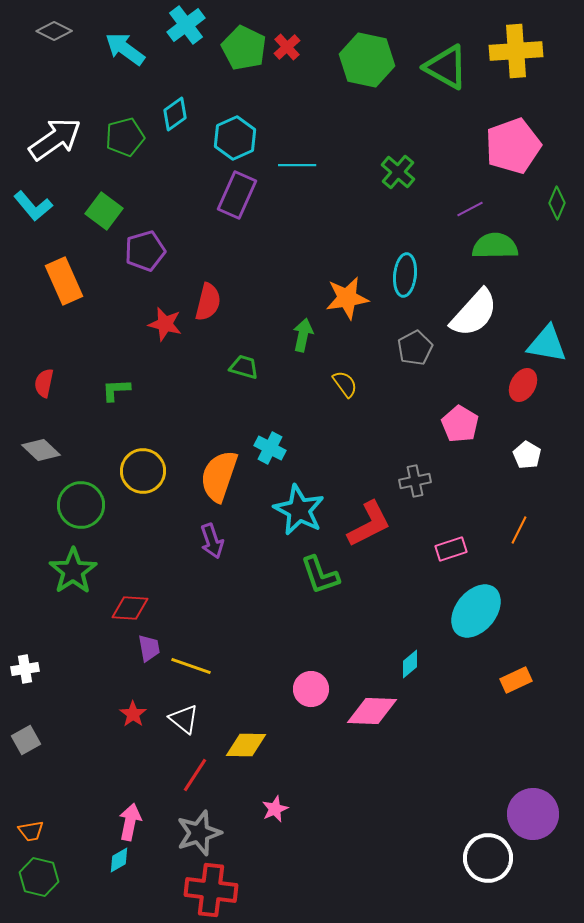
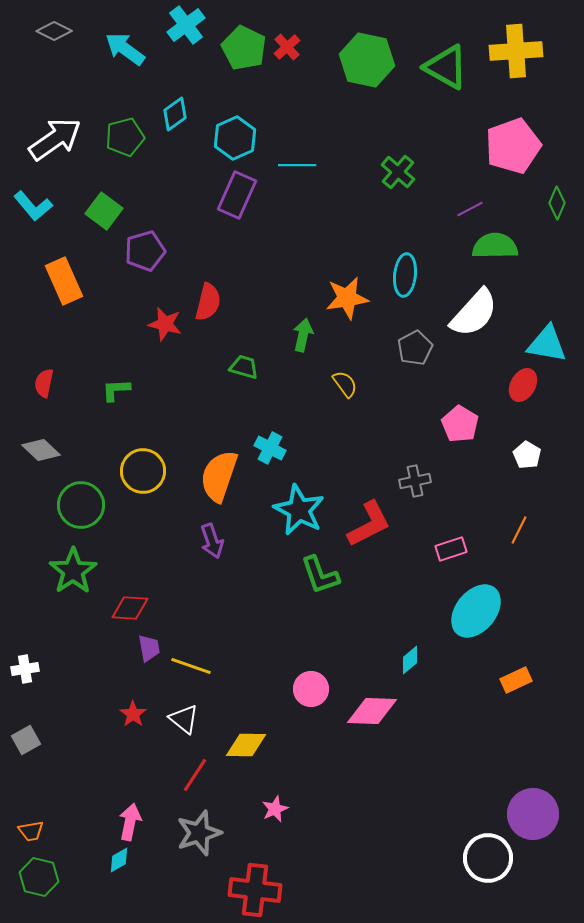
cyan diamond at (410, 664): moved 4 px up
red cross at (211, 890): moved 44 px right
